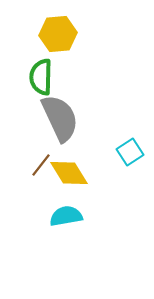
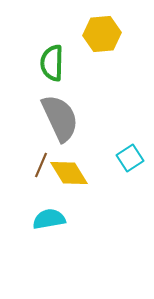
yellow hexagon: moved 44 px right
green semicircle: moved 11 px right, 14 px up
cyan square: moved 6 px down
brown line: rotated 15 degrees counterclockwise
cyan semicircle: moved 17 px left, 3 px down
